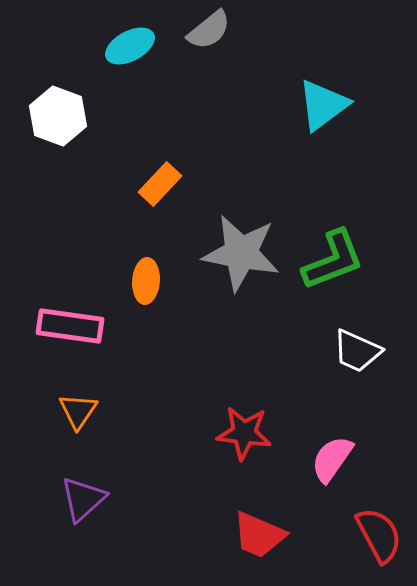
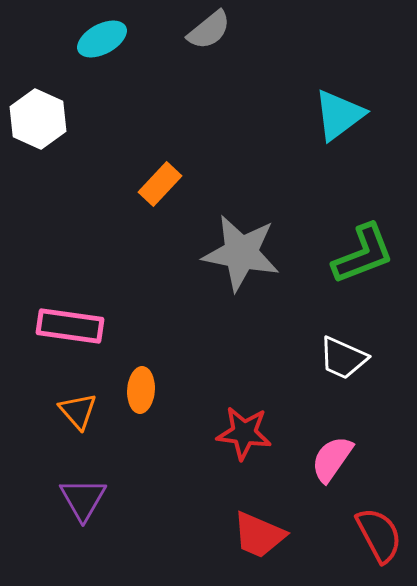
cyan ellipse: moved 28 px left, 7 px up
cyan triangle: moved 16 px right, 10 px down
white hexagon: moved 20 px left, 3 px down; rotated 4 degrees clockwise
green L-shape: moved 30 px right, 6 px up
orange ellipse: moved 5 px left, 109 px down
white trapezoid: moved 14 px left, 7 px down
orange triangle: rotated 15 degrees counterclockwise
purple triangle: rotated 18 degrees counterclockwise
